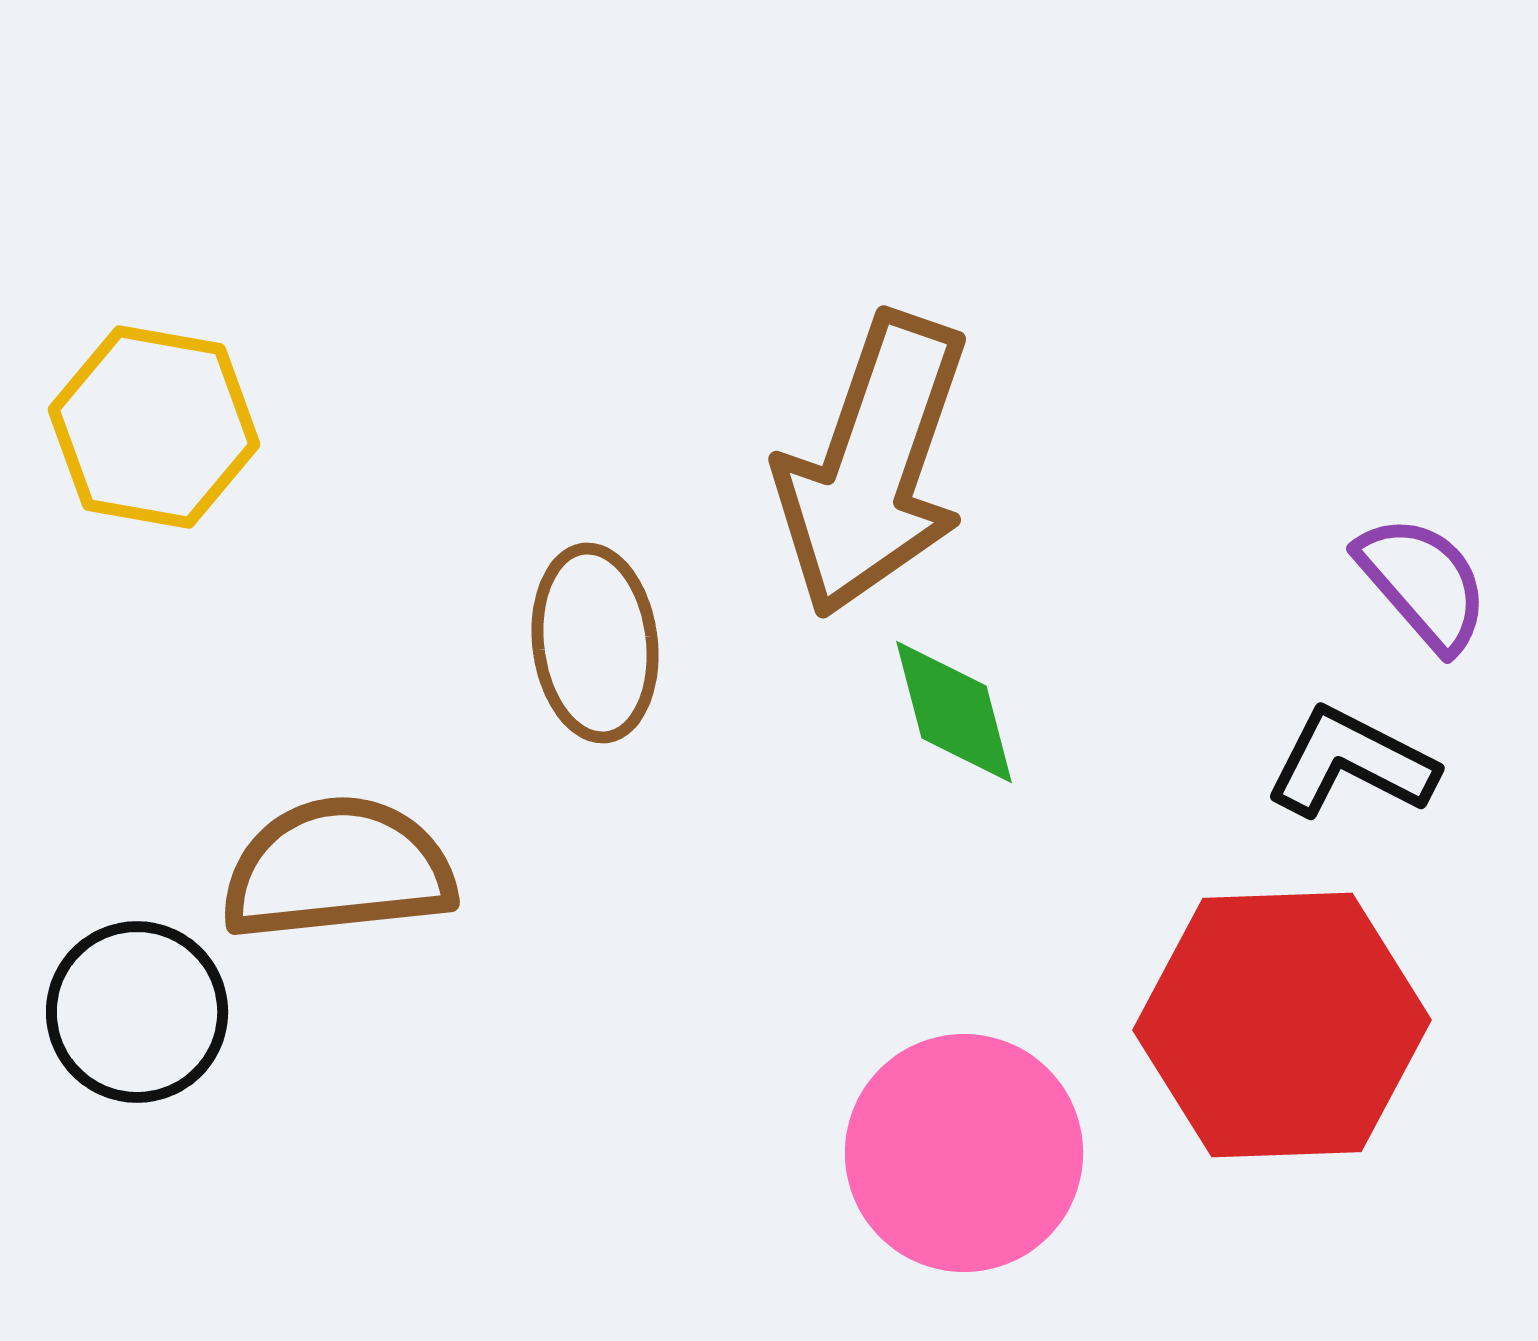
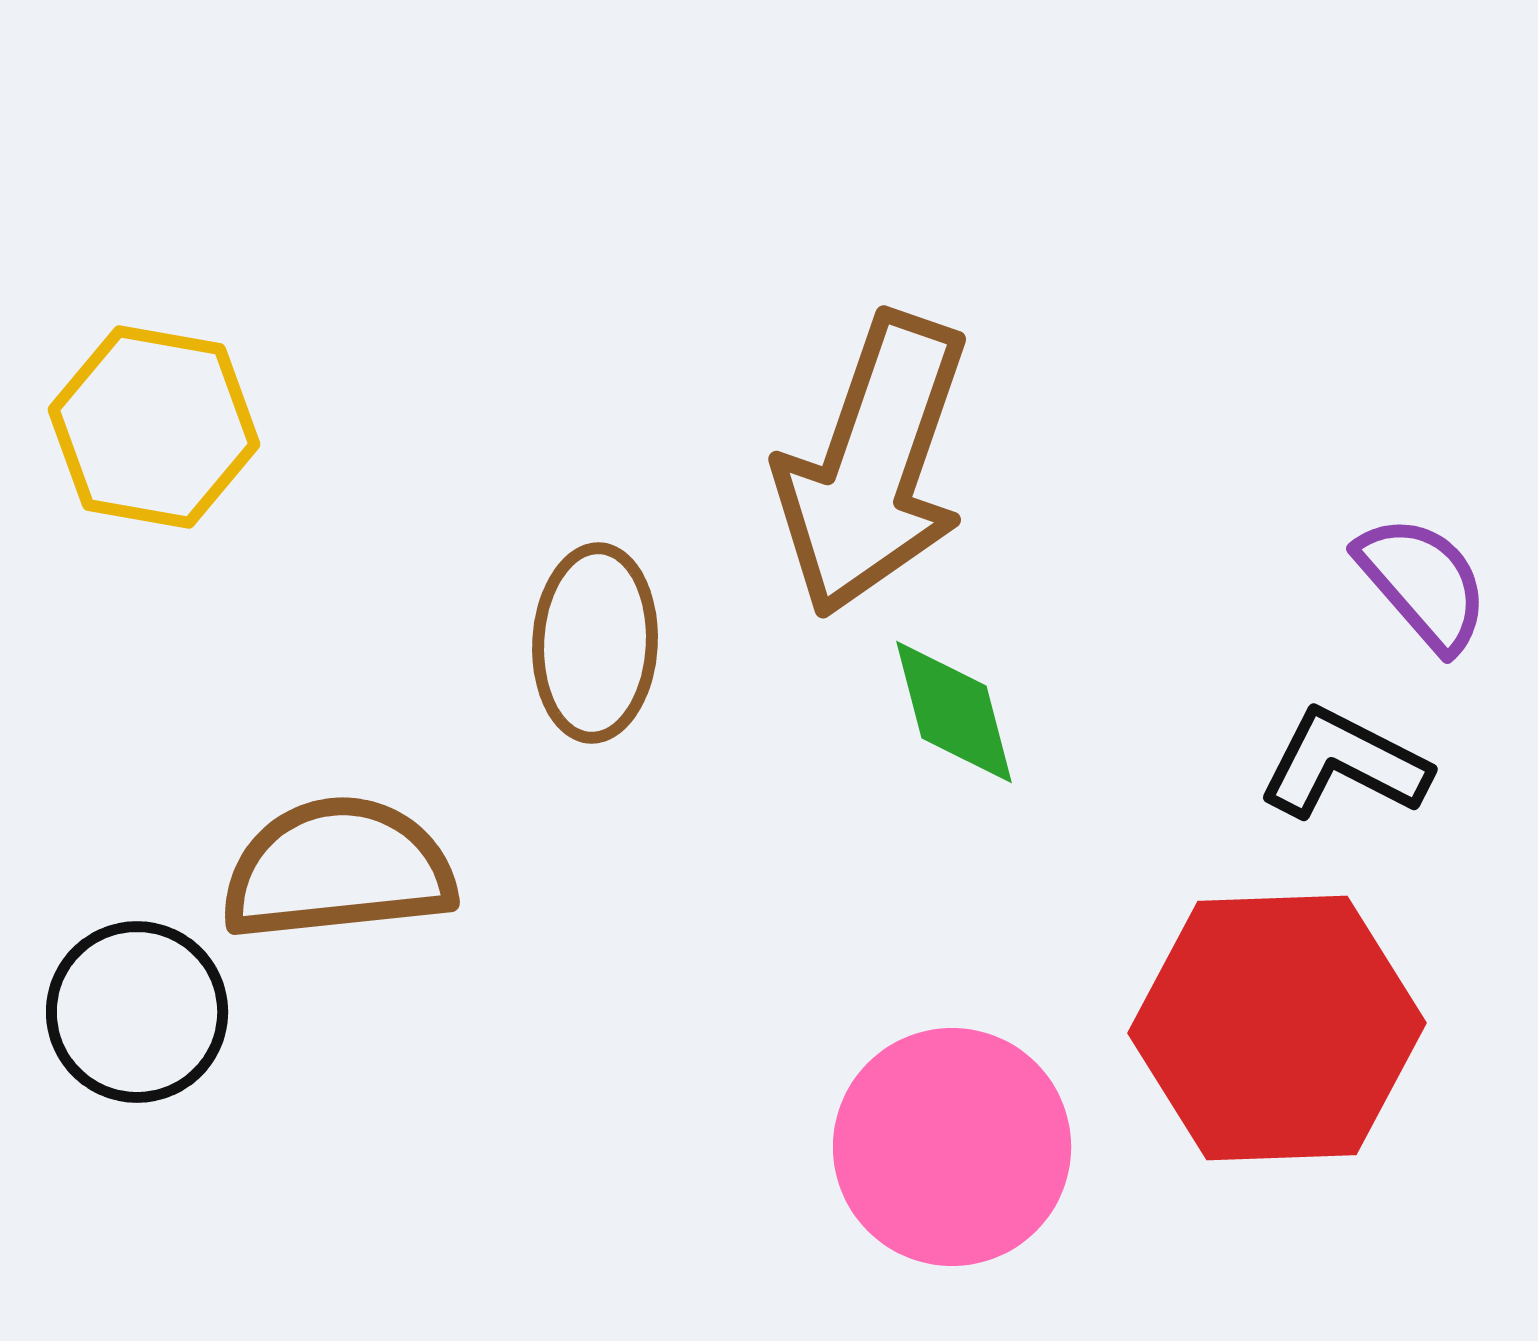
brown ellipse: rotated 10 degrees clockwise
black L-shape: moved 7 px left, 1 px down
red hexagon: moved 5 px left, 3 px down
pink circle: moved 12 px left, 6 px up
